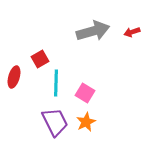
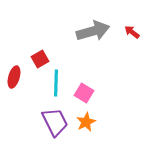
red arrow: rotated 56 degrees clockwise
pink square: moved 1 px left
